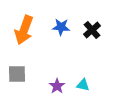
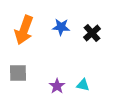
black cross: moved 3 px down
gray square: moved 1 px right, 1 px up
